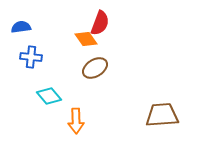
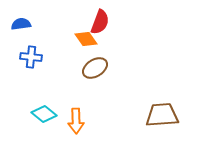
red semicircle: moved 1 px up
blue semicircle: moved 3 px up
cyan diamond: moved 5 px left, 18 px down; rotated 10 degrees counterclockwise
